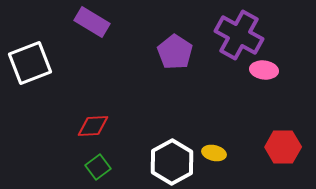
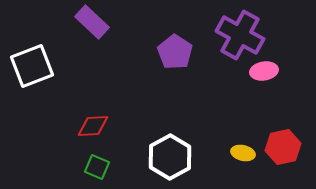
purple rectangle: rotated 12 degrees clockwise
purple cross: moved 1 px right
white square: moved 2 px right, 3 px down
pink ellipse: moved 1 px down; rotated 16 degrees counterclockwise
red hexagon: rotated 12 degrees counterclockwise
yellow ellipse: moved 29 px right
white hexagon: moved 2 px left, 5 px up
green square: moved 1 px left; rotated 30 degrees counterclockwise
